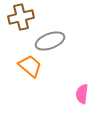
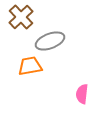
brown cross: rotated 30 degrees counterclockwise
orange trapezoid: rotated 50 degrees counterclockwise
